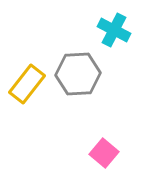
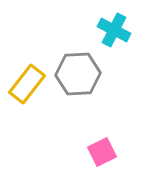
pink square: moved 2 px left, 1 px up; rotated 24 degrees clockwise
